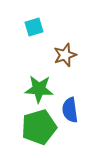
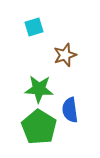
green pentagon: rotated 24 degrees counterclockwise
